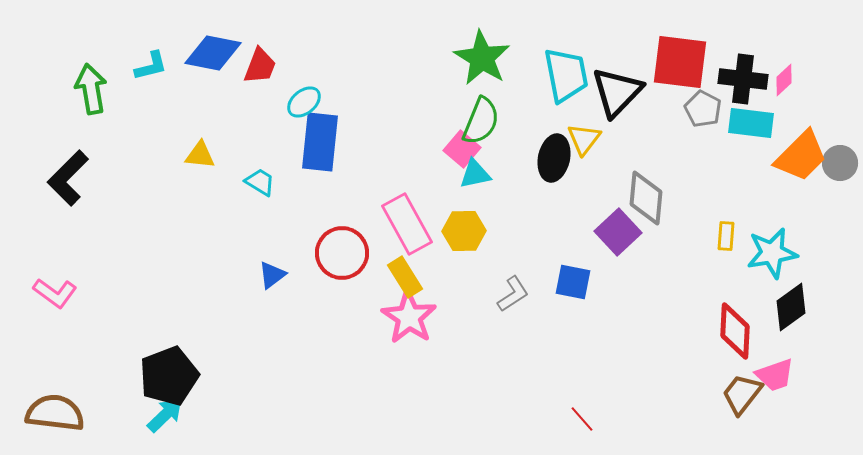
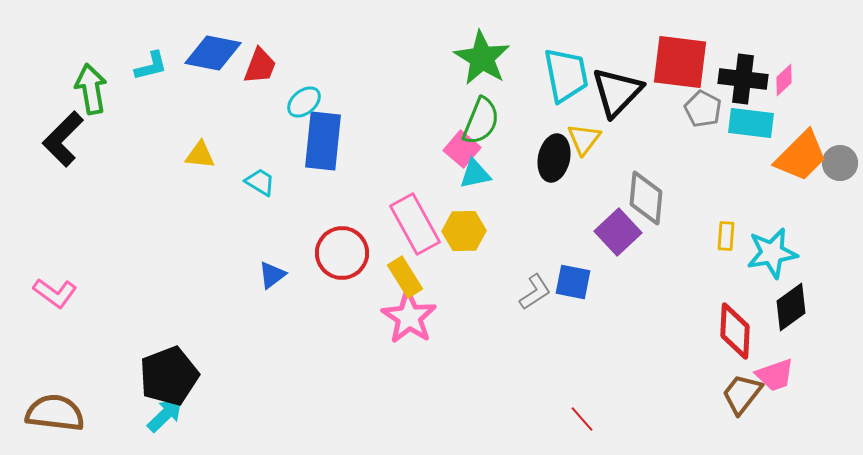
blue rectangle at (320, 142): moved 3 px right, 1 px up
black L-shape at (68, 178): moved 5 px left, 39 px up
pink rectangle at (407, 224): moved 8 px right
gray L-shape at (513, 294): moved 22 px right, 2 px up
